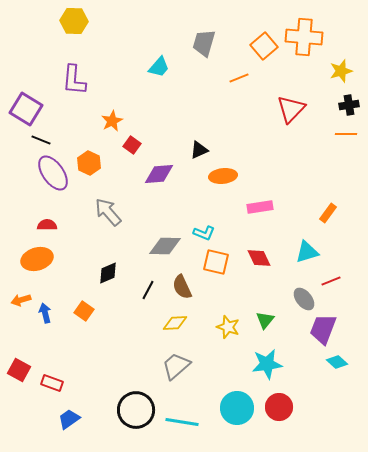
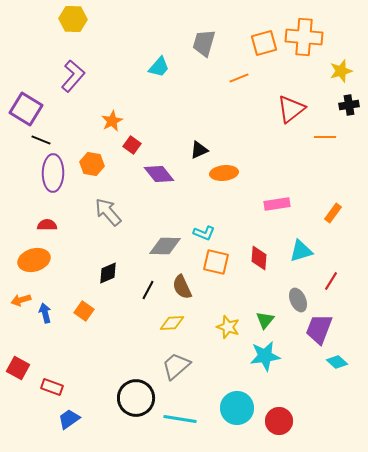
yellow hexagon at (74, 21): moved 1 px left, 2 px up
orange square at (264, 46): moved 3 px up; rotated 24 degrees clockwise
purple L-shape at (74, 80): moved 1 px left, 4 px up; rotated 144 degrees counterclockwise
red triangle at (291, 109): rotated 8 degrees clockwise
orange line at (346, 134): moved 21 px left, 3 px down
orange hexagon at (89, 163): moved 3 px right, 1 px down; rotated 15 degrees counterclockwise
purple ellipse at (53, 173): rotated 36 degrees clockwise
purple diamond at (159, 174): rotated 56 degrees clockwise
orange ellipse at (223, 176): moved 1 px right, 3 px up
pink rectangle at (260, 207): moved 17 px right, 3 px up
orange rectangle at (328, 213): moved 5 px right
cyan triangle at (307, 252): moved 6 px left, 1 px up
red diamond at (259, 258): rotated 30 degrees clockwise
orange ellipse at (37, 259): moved 3 px left, 1 px down
red line at (331, 281): rotated 36 degrees counterclockwise
gray ellipse at (304, 299): moved 6 px left, 1 px down; rotated 15 degrees clockwise
yellow diamond at (175, 323): moved 3 px left
purple trapezoid at (323, 329): moved 4 px left
cyan star at (267, 364): moved 2 px left, 8 px up
red square at (19, 370): moved 1 px left, 2 px up
red rectangle at (52, 383): moved 4 px down
red circle at (279, 407): moved 14 px down
black circle at (136, 410): moved 12 px up
cyan line at (182, 422): moved 2 px left, 3 px up
